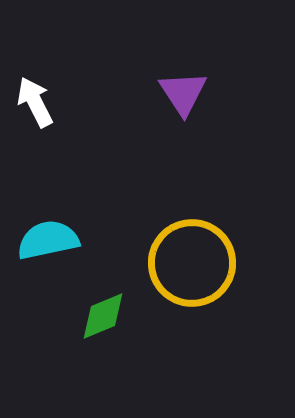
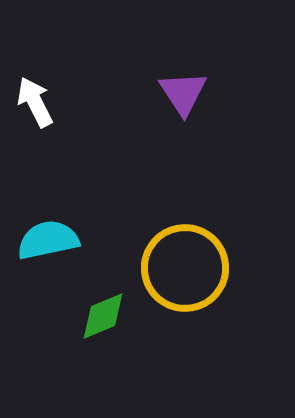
yellow circle: moved 7 px left, 5 px down
